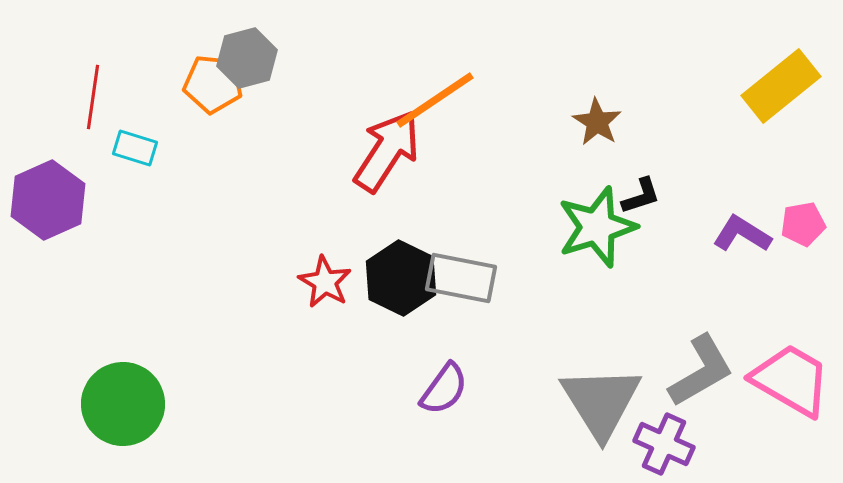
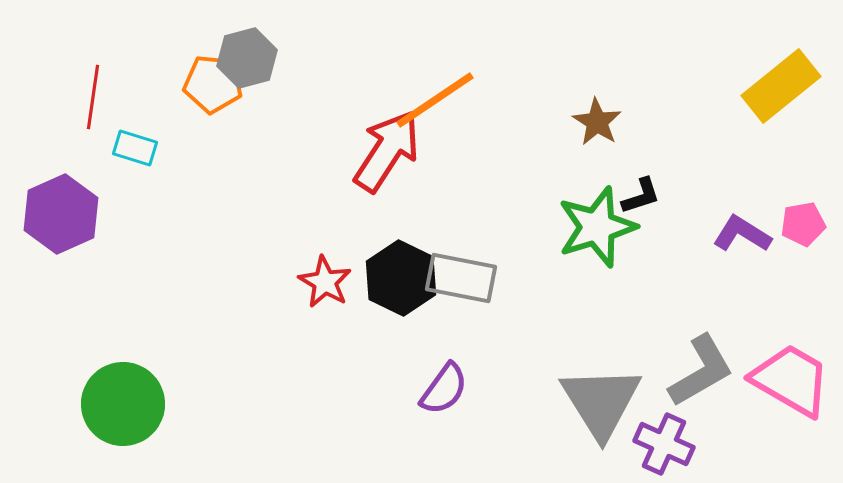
purple hexagon: moved 13 px right, 14 px down
